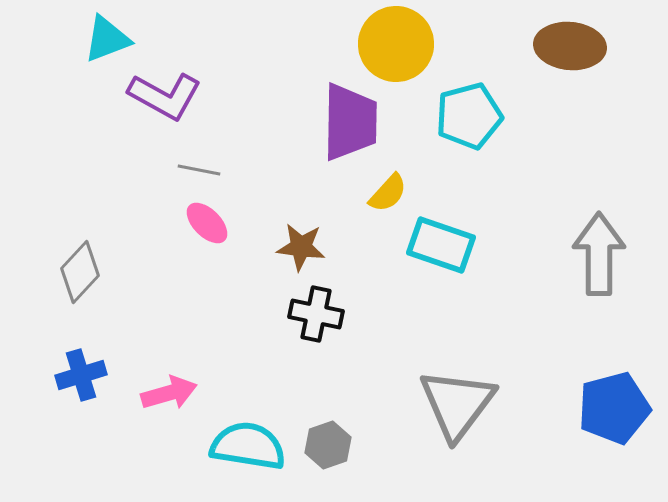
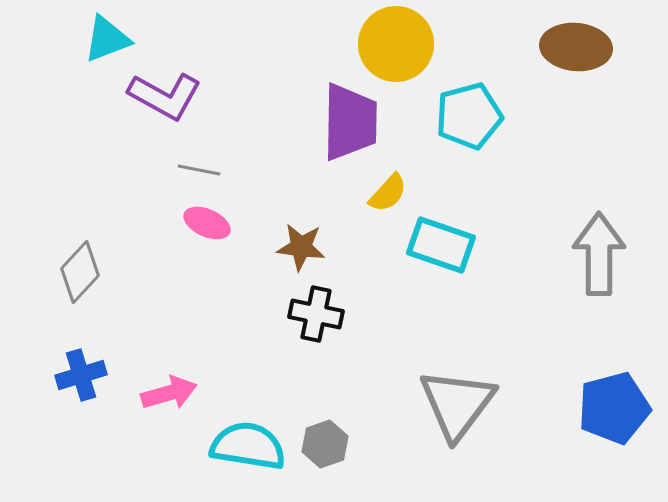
brown ellipse: moved 6 px right, 1 px down
pink ellipse: rotated 21 degrees counterclockwise
gray hexagon: moved 3 px left, 1 px up
